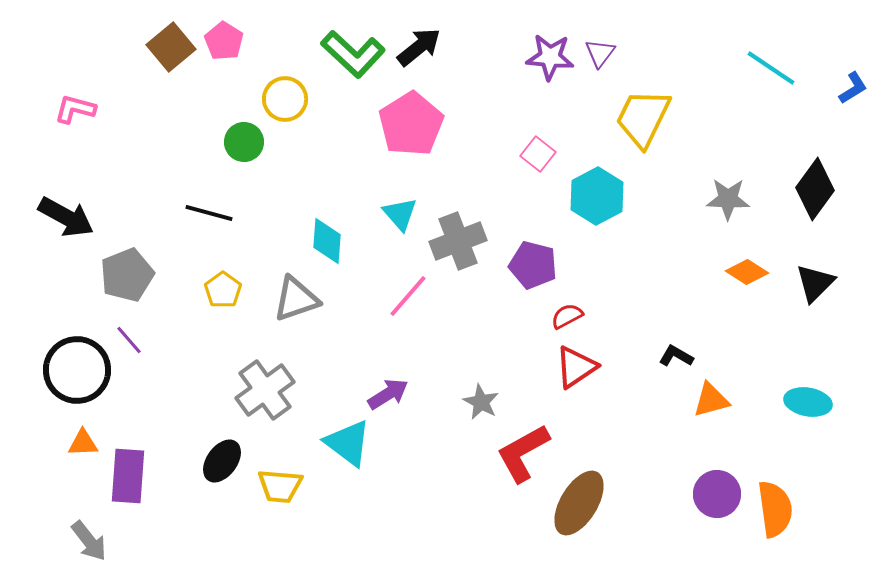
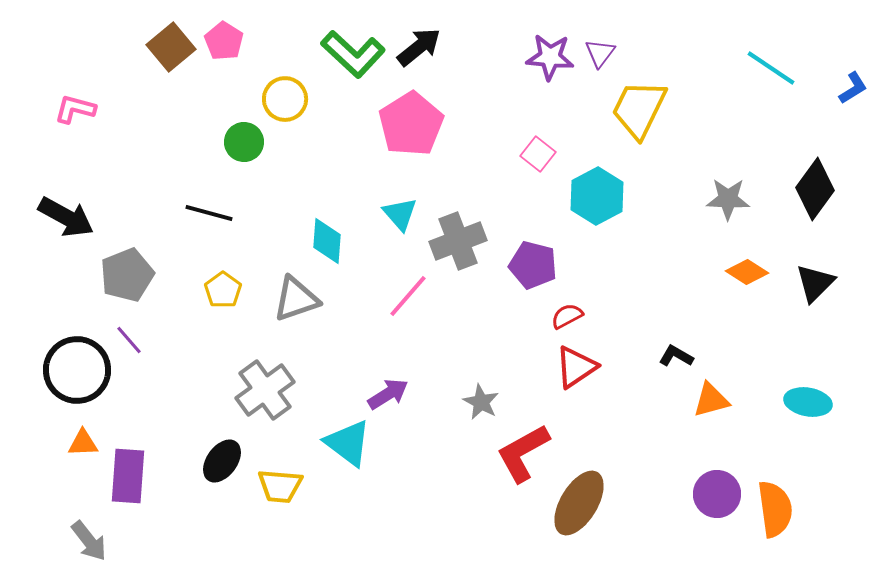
yellow trapezoid at (643, 118): moved 4 px left, 9 px up
